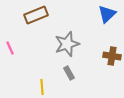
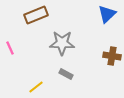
gray star: moved 5 px left, 1 px up; rotated 20 degrees clockwise
gray rectangle: moved 3 px left, 1 px down; rotated 32 degrees counterclockwise
yellow line: moved 6 px left; rotated 56 degrees clockwise
